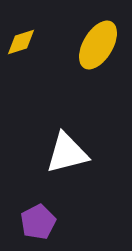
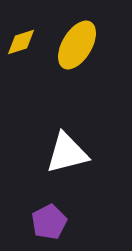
yellow ellipse: moved 21 px left
purple pentagon: moved 11 px right
